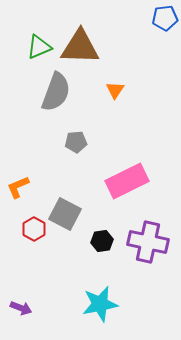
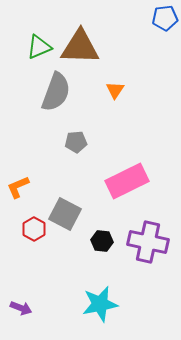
black hexagon: rotated 15 degrees clockwise
